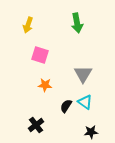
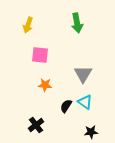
pink square: rotated 12 degrees counterclockwise
